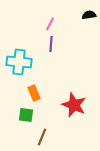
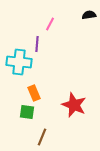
purple line: moved 14 px left
green square: moved 1 px right, 3 px up
